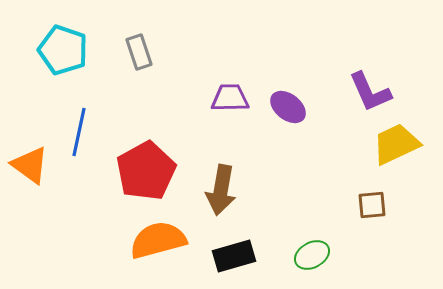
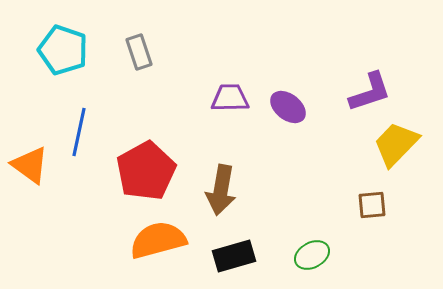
purple L-shape: rotated 84 degrees counterclockwise
yellow trapezoid: rotated 21 degrees counterclockwise
